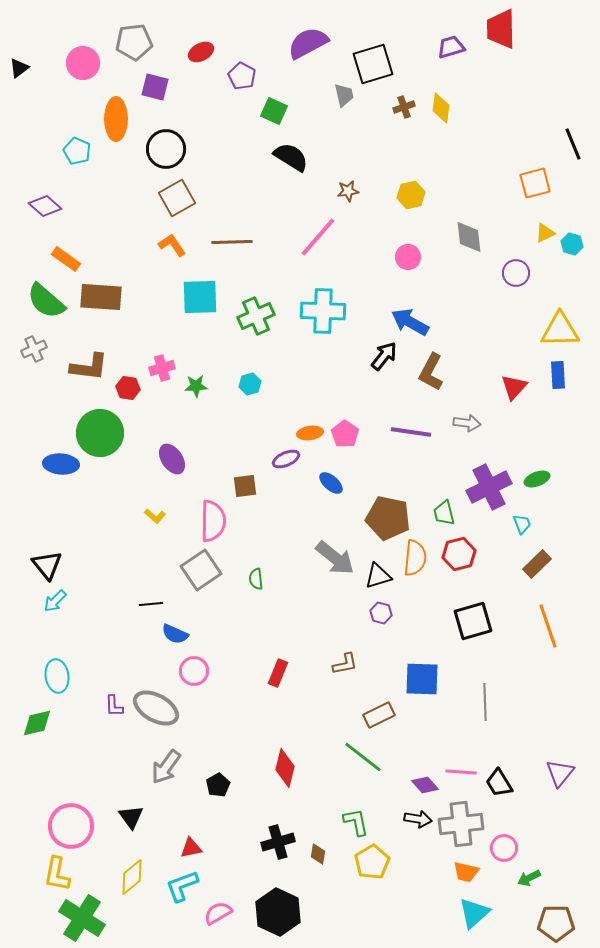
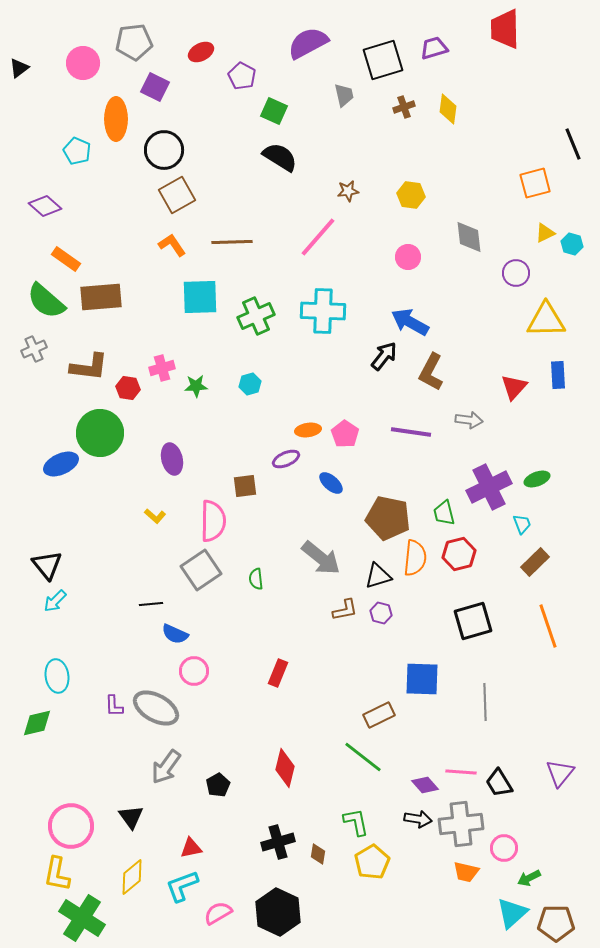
red trapezoid at (501, 29): moved 4 px right
purple trapezoid at (451, 47): moved 17 px left, 1 px down
black square at (373, 64): moved 10 px right, 4 px up
purple square at (155, 87): rotated 12 degrees clockwise
yellow diamond at (441, 108): moved 7 px right, 1 px down
black circle at (166, 149): moved 2 px left, 1 px down
black semicircle at (291, 157): moved 11 px left
yellow hexagon at (411, 195): rotated 20 degrees clockwise
brown square at (177, 198): moved 3 px up
brown rectangle at (101, 297): rotated 9 degrees counterclockwise
yellow triangle at (560, 330): moved 14 px left, 10 px up
gray arrow at (467, 423): moved 2 px right, 3 px up
orange ellipse at (310, 433): moved 2 px left, 3 px up
purple ellipse at (172, 459): rotated 20 degrees clockwise
blue ellipse at (61, 464): rotated 28 degrees counterclockwise
gray arrow at (335, 558): moved 14 px left
brown rectangle at (537, 564): moved 2 px left, 2 px up
brown L-shape at (345, 664): moved 54 px up
cyan triangle at (474, 913): moved 38 px right
